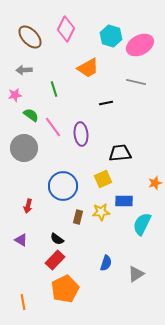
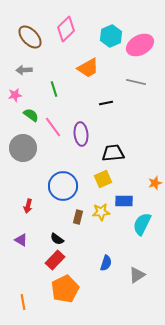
pink diamond: rotated 20 degrees clockwise
cyan hexagon: rotated 20 degrees clockwise
gray circle: moved 1 px left
black trapezoid: moved 7 px left
gray triangle: moved 1 px right, 1 px down
